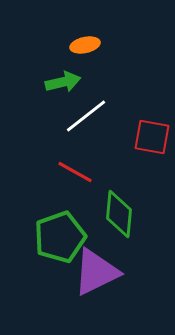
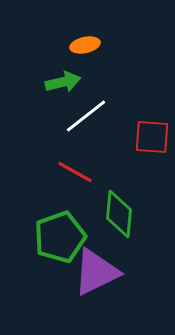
red square: rotated 6 degrees counterclockwise
